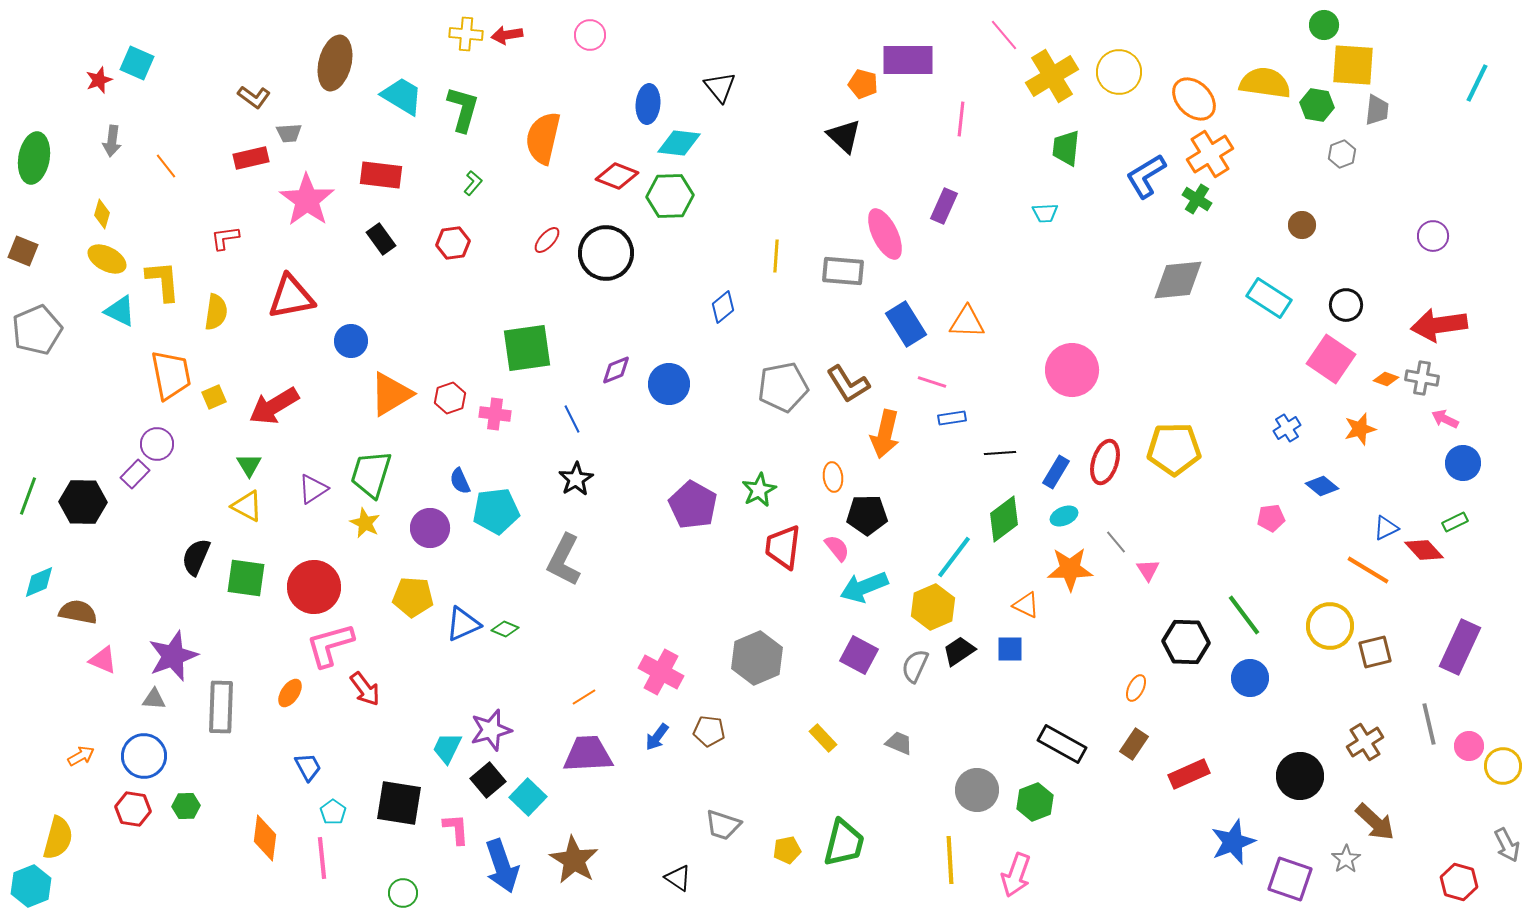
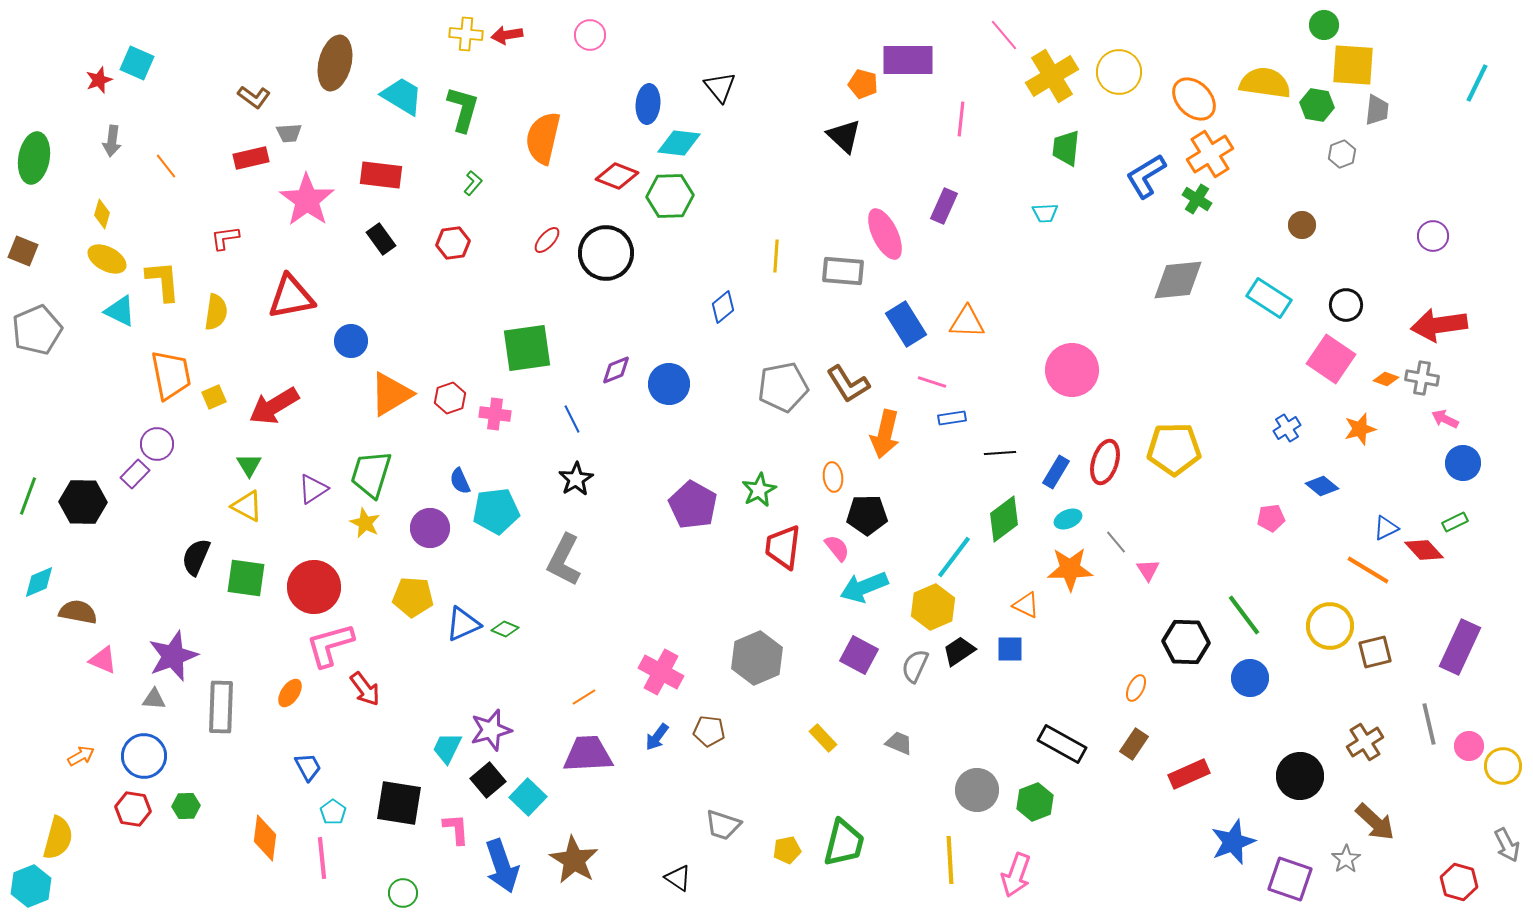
cyan ellipse at (1064, 516): moved 4 px right, 3 px down
